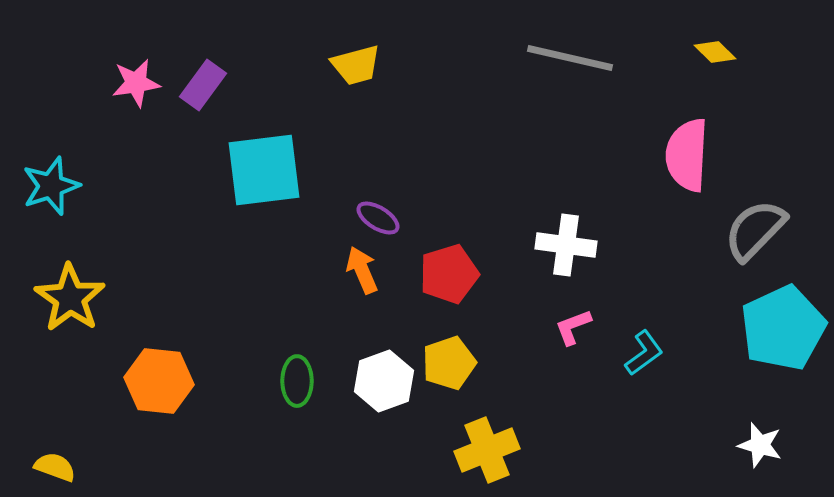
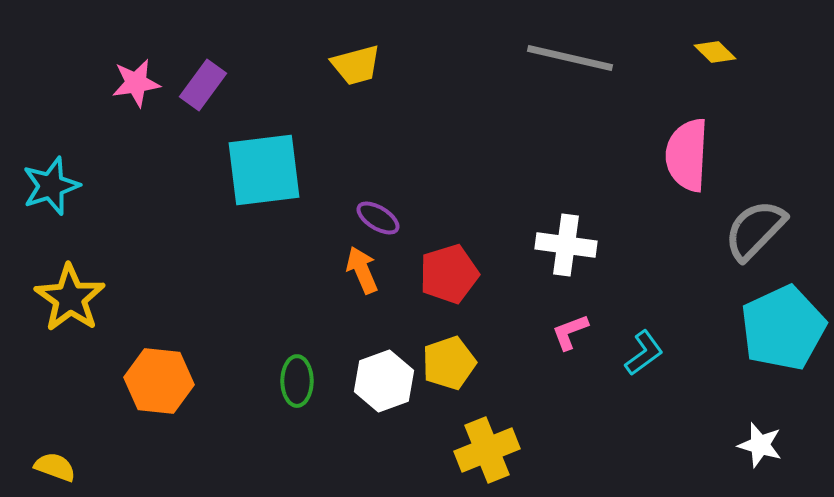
pink L-shape: moved 3 px left, 5 px down
